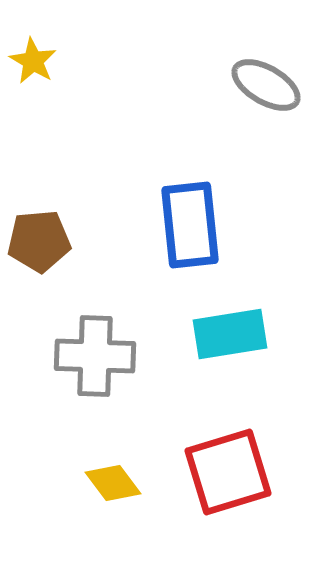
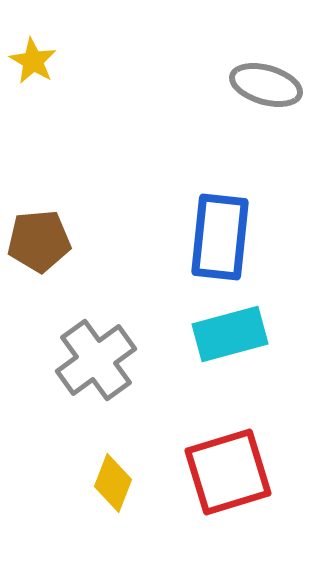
gray ellipse: rotated 14 degrees counterclockwise
blue rectangle: moved 30 px right, 12 px down; rotated 12 degrees clockwise
cyan rectangle: rotated 6 degrees counterclockwise
gray cross: moved 1 px right, 4 px down; rotated 38 degrees counterclockwise
yellow diamond: rotated 58 degrees clockwise
